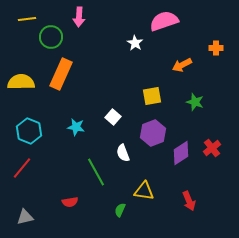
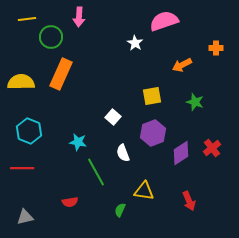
cyan star: moved 2 px right, 15 px down
red line: rotated 50 degrees clockwise
